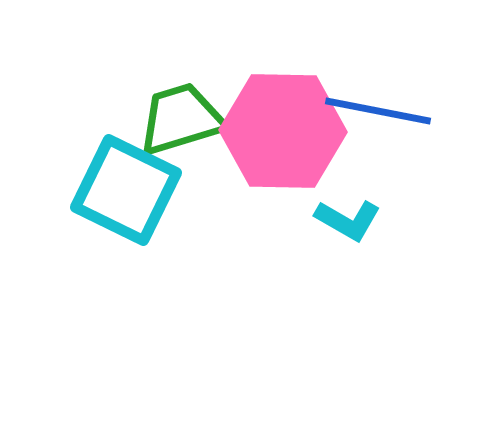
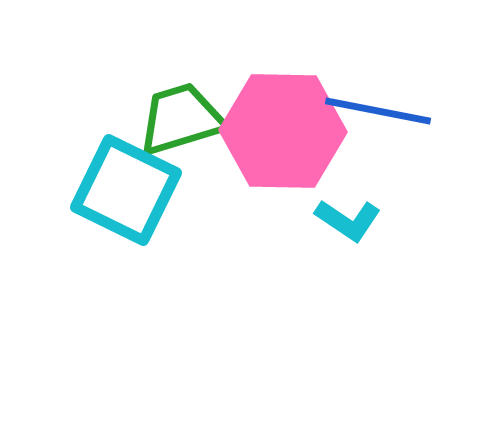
cyan L-shape: rotated 4 degrees clockwise
